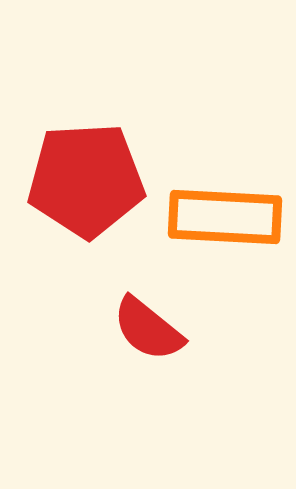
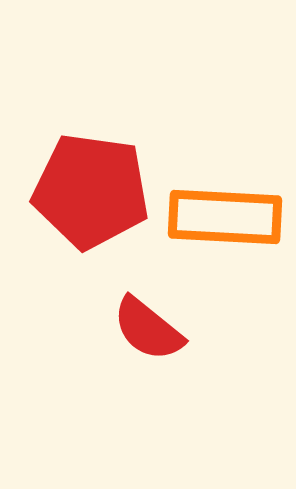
red pentagon: moved 5 px right, 11 px down; rotated 11 degrees clockwise
